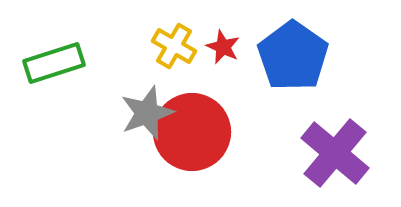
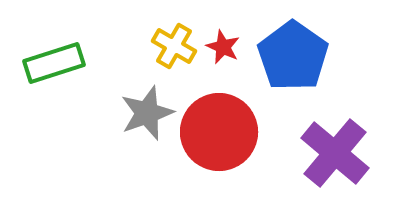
red circle: moved 27 px right
